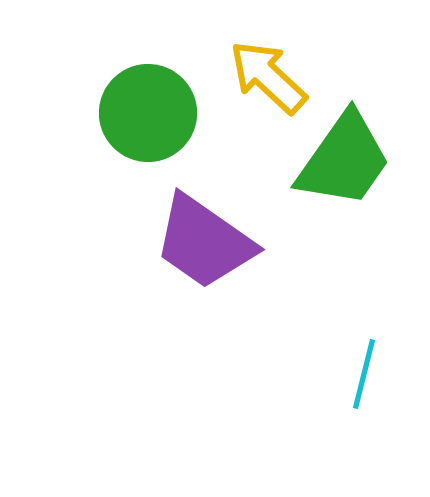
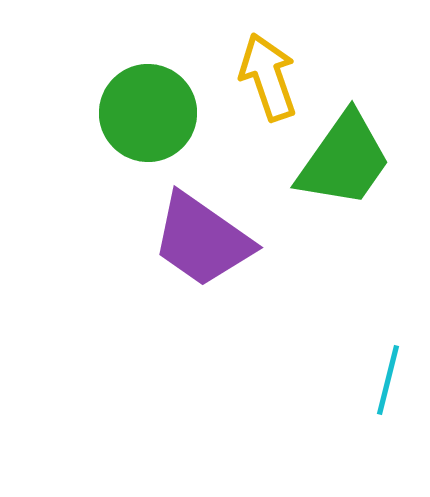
yellow arrow: rotated 28 degrees clockwise
purple trapezoid: moved 2 px left, 2 px up
cyan line: moved 24 px right, 6 px down
